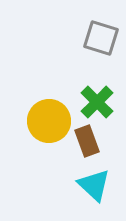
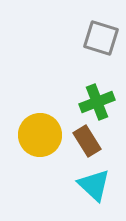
green cross: rotated 24 degrees clockwise
yellow circle: moved 9 px left, 14 px down
brown rectangle: rotated 12 degrees counterclockwise
